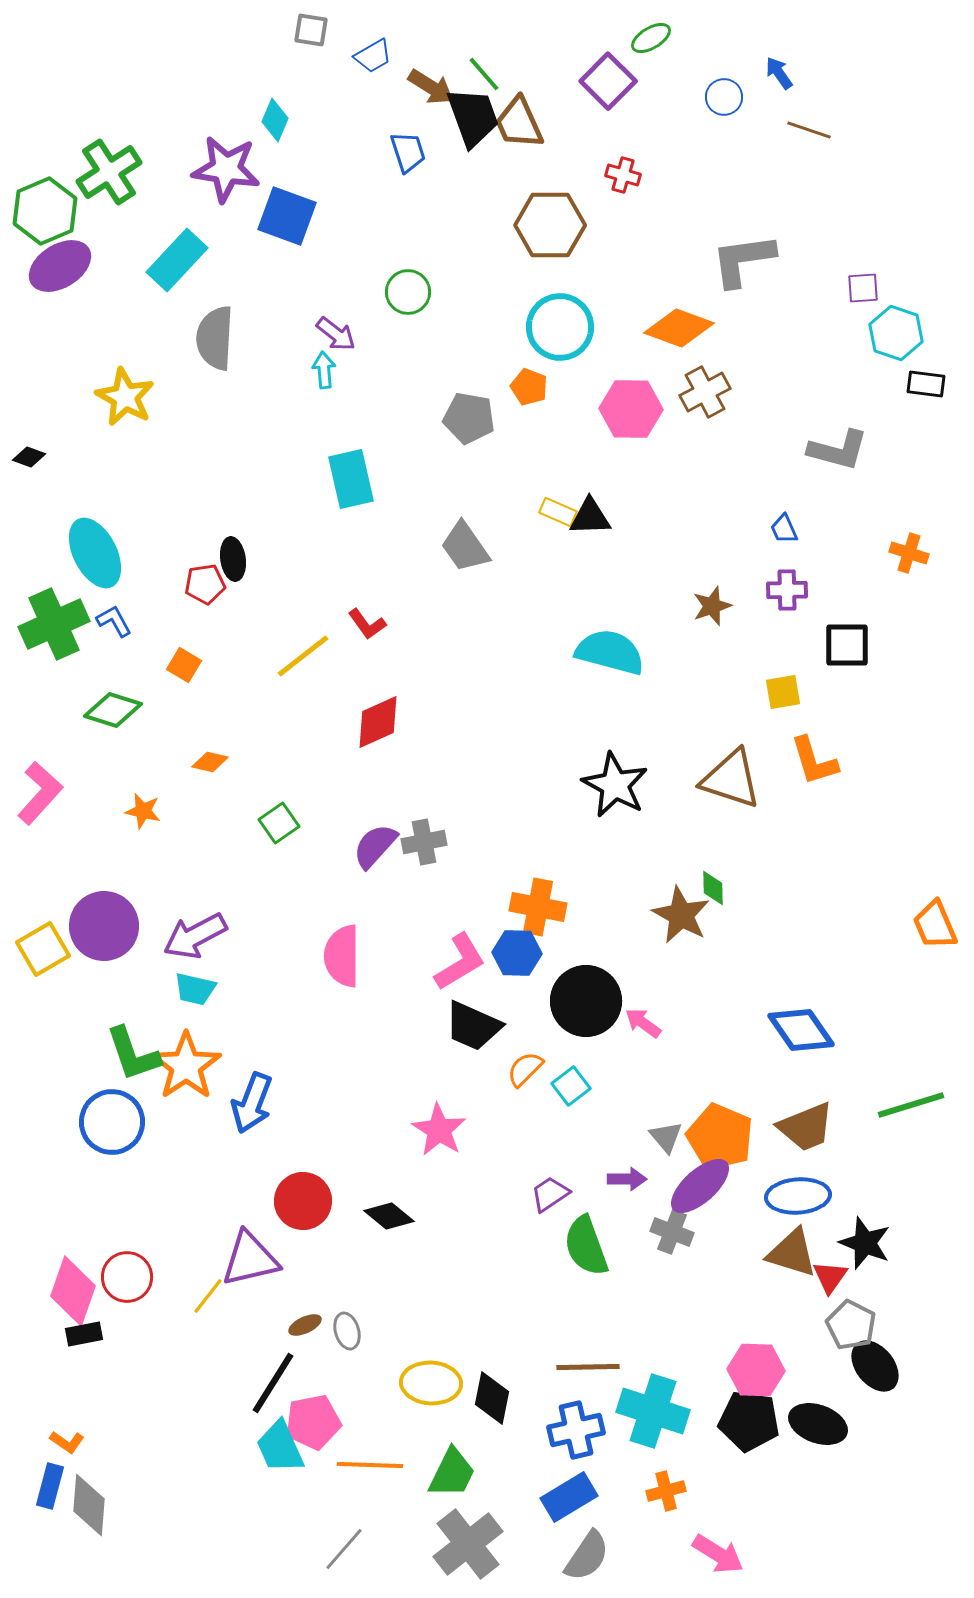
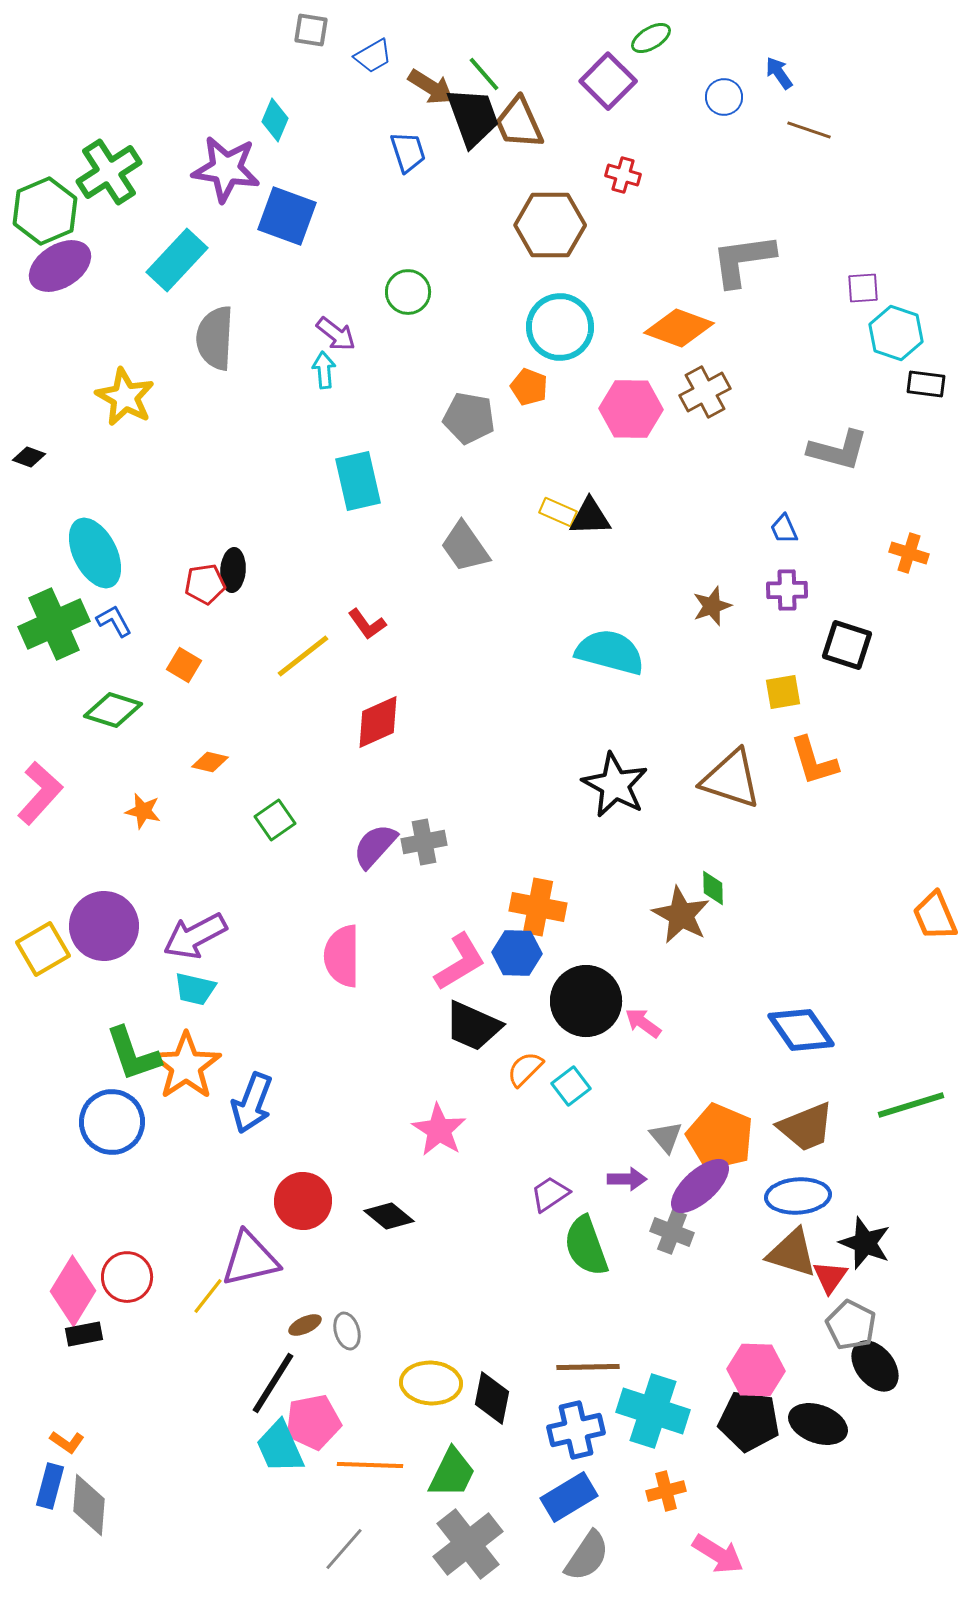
cyan rectangle at (351, 479): moved 7 px right, 2 px down
black ellipse at (233, 559): moved 11 px down; rotated 12 degrees clockwise
black square at (847, 645): rotated 18 degrees clockwise
green square at (279, 823): moved 4 px left, 3 px up
orange trapezoid at (935, 925): moved 9 px up
pink diamond at (73, 1291): rotated 12 degrees clockwise
